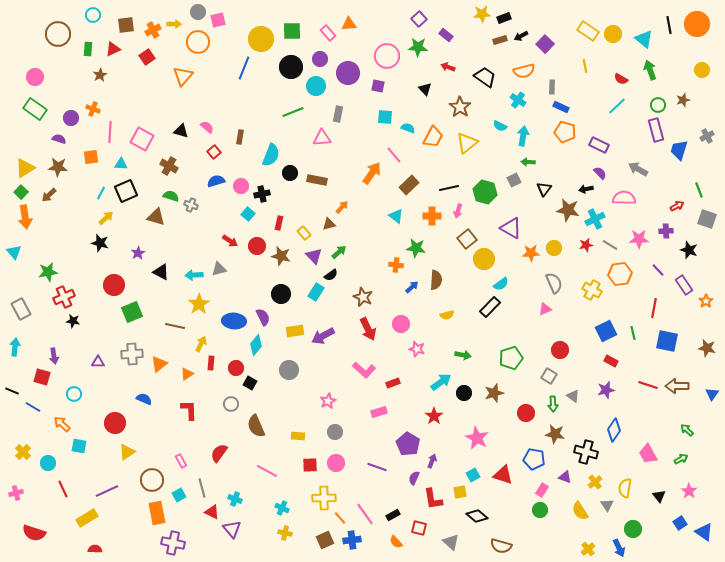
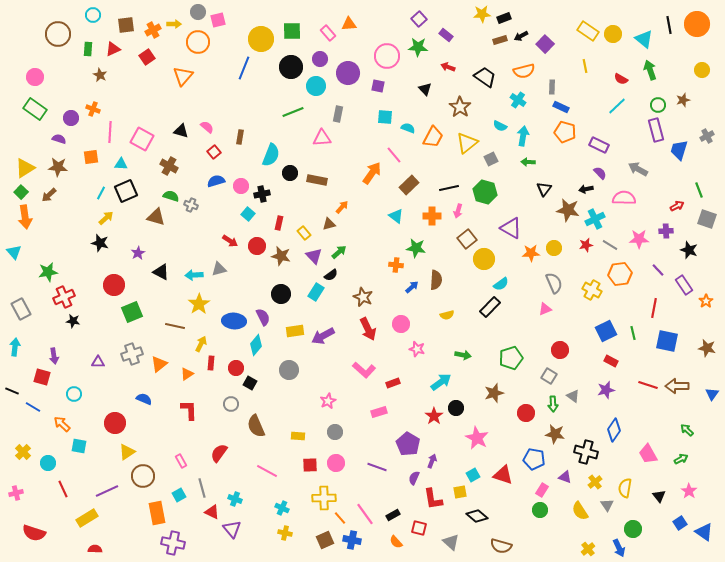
brown star at (100, 75): rotated 16 degrees counterclockwise
gray square at (514, 180): moved 23 px left, 21 px up
gray cross at (132, 354): rotated 15 degrees counterclockwise
black circle at (464, 393): moved 8 px left, 15 px down
brown circle at (152, 480): moved 9 px left, 4 px up
blue cross at (352, 540): rotated 18 degrees clockwise
